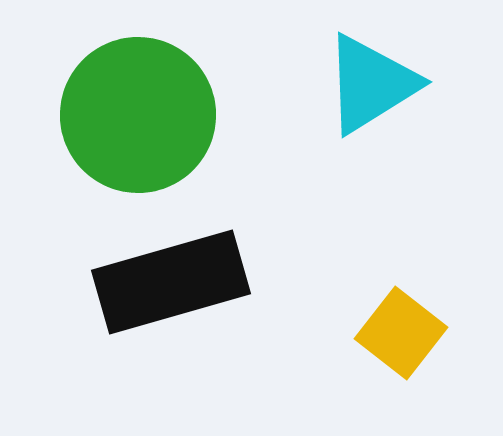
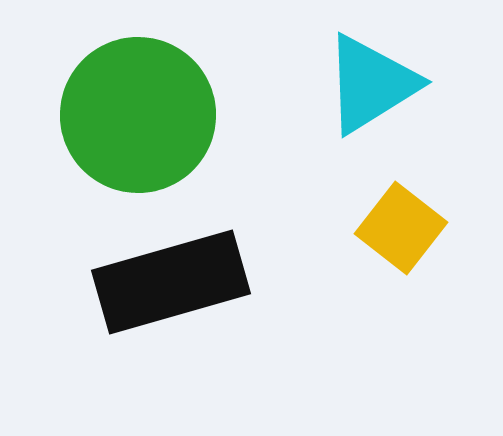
yellow square: moved 105 px up
